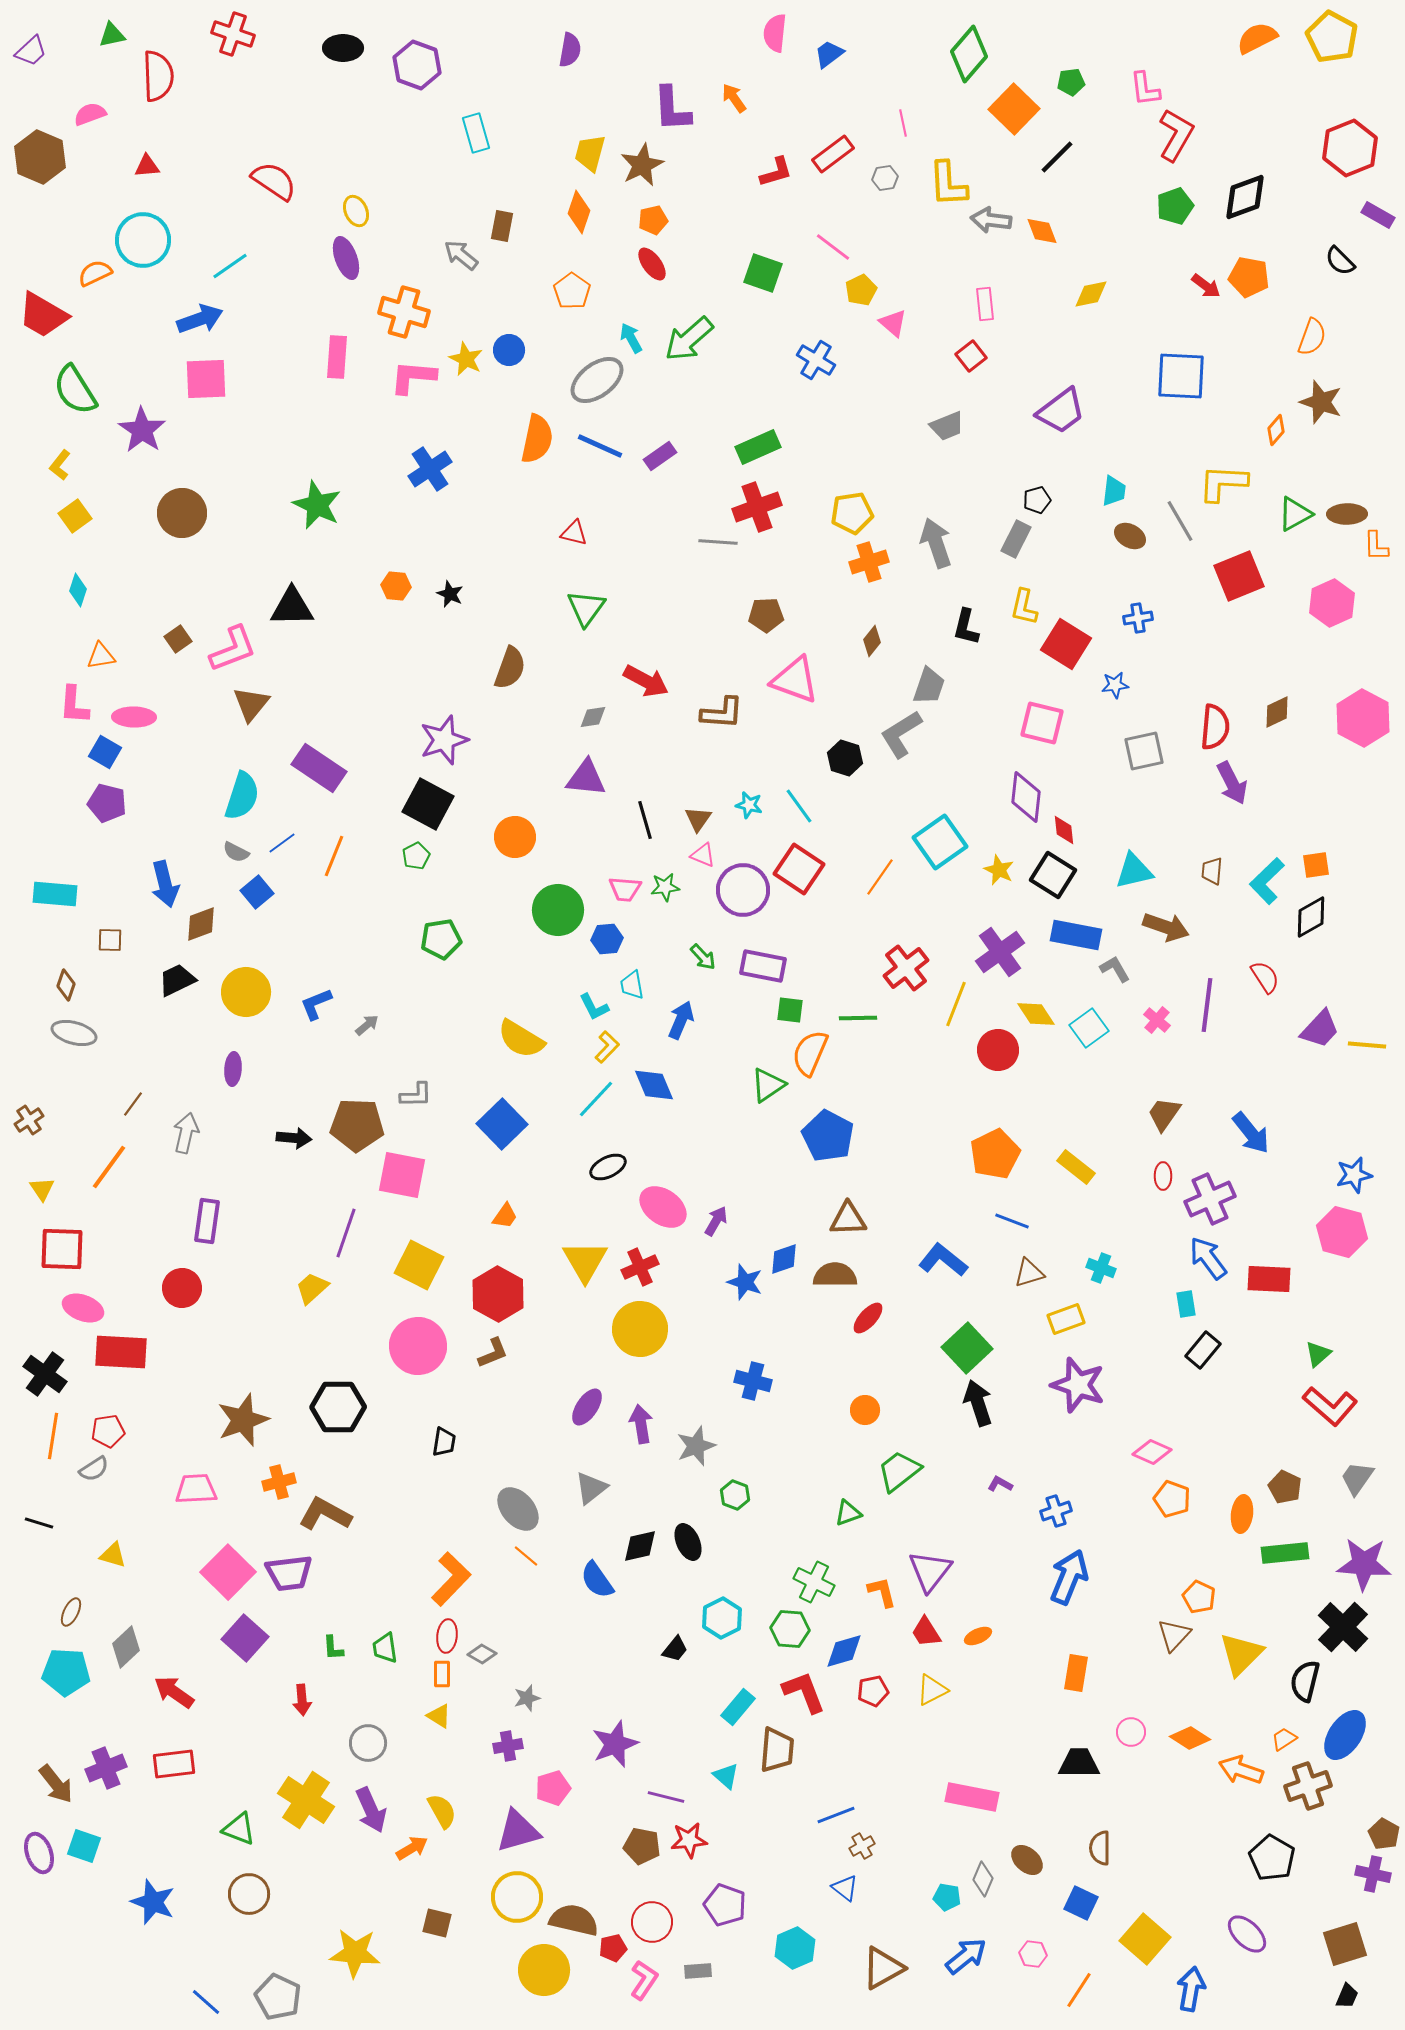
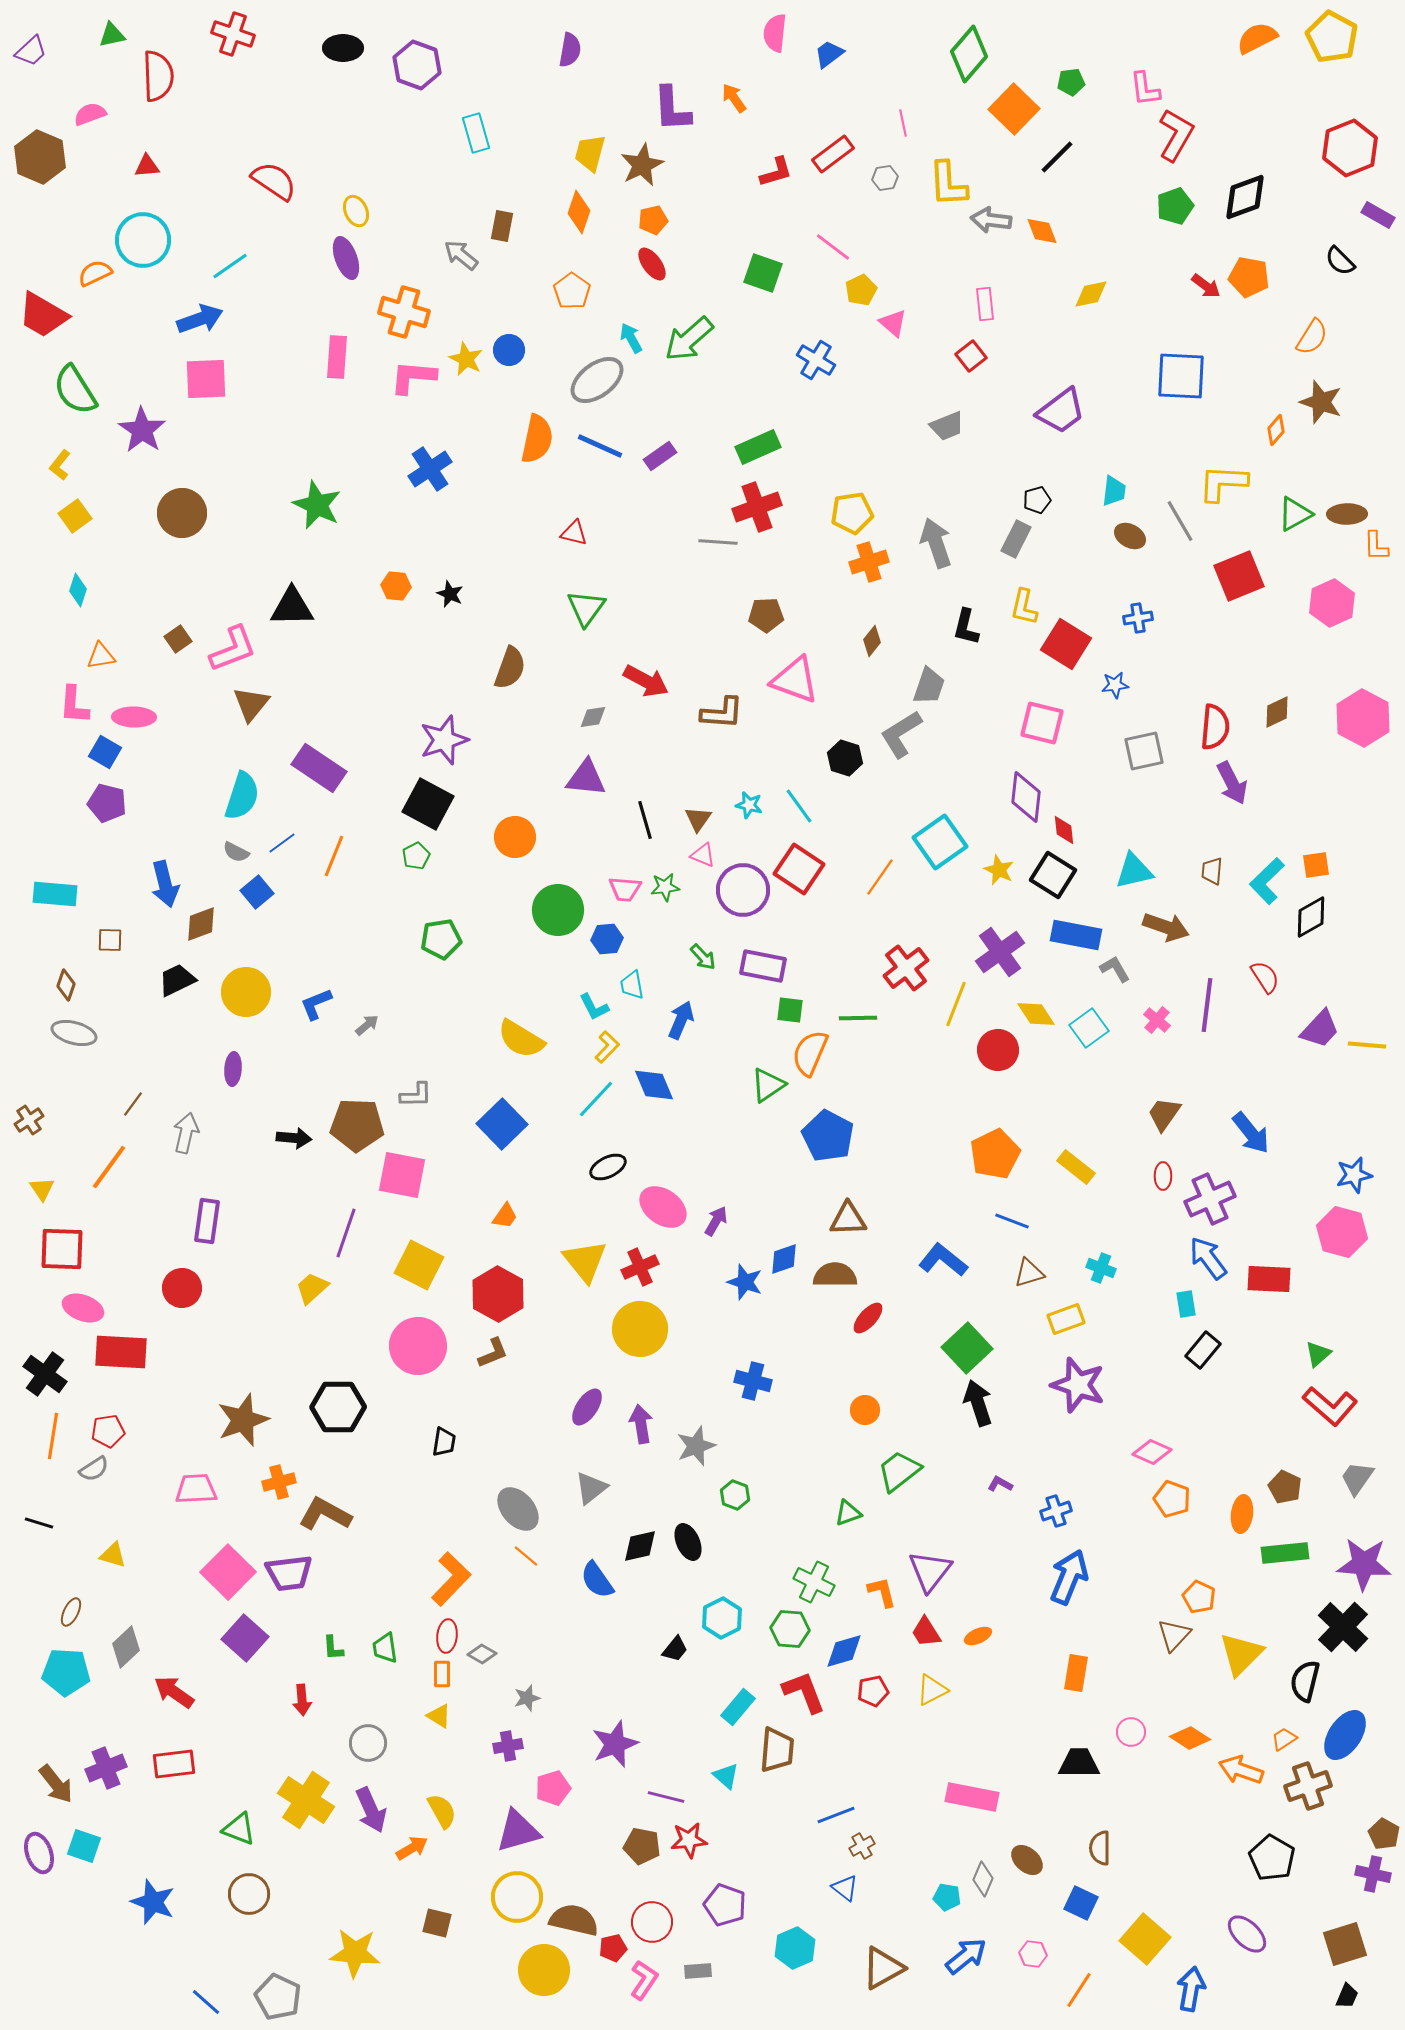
orange semicircle at (1312, 337): rotated 12 degrees clockwise
yellow triangle at (585, 1261): rotated 9 degrees counterclockwise
